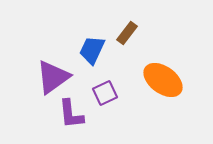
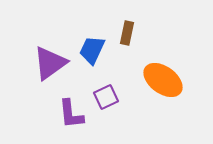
brown rectangle: rotated 25 degrees counterclockwise
purple triangle: moved 3 px left, 14 px up
purple square: moved 1 px right, 4 px down
